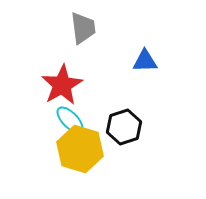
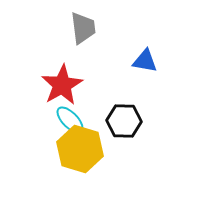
blue triangle: rotated 12 degrees clockwise
black hexagon: moved 6 px up; rotated 20 degrees clockwise
